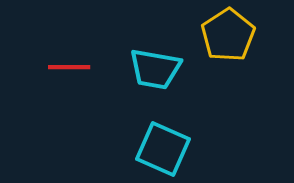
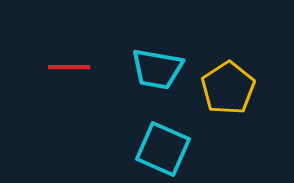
yellow pentagon: moved 53 px down
cyan trapezoid: moved 2 px right
